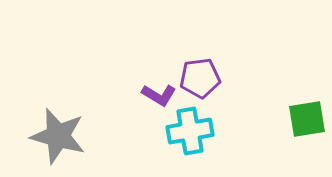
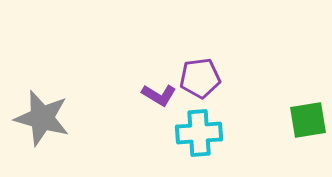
green square: moved 1 px right, 1 px down
cyan cross: moved 9 px right, 2 px down; rotated 6 degrees clockwise
gray star: moved 16 px left, 18 px up
